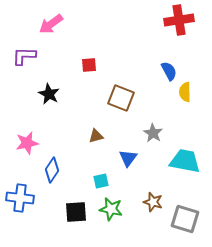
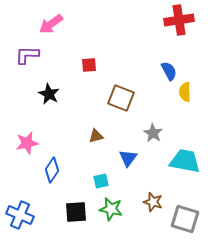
purple L-shape: moved 3 px right, 1 px up
blue cross: moved 17 px down; rotated 16 degrees clockwise
